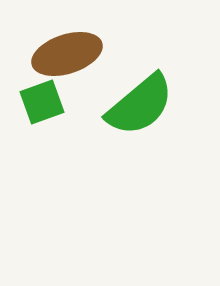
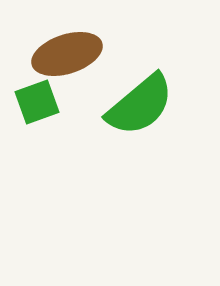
green square: moved 5 px left
